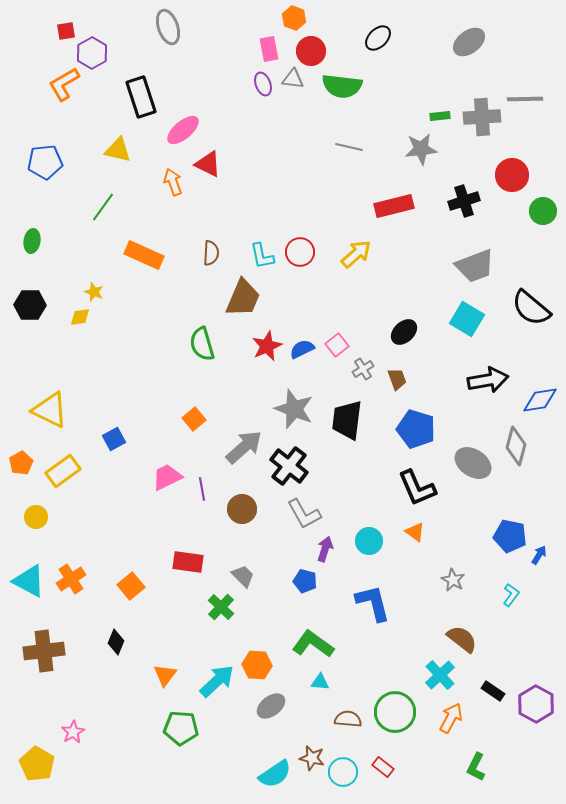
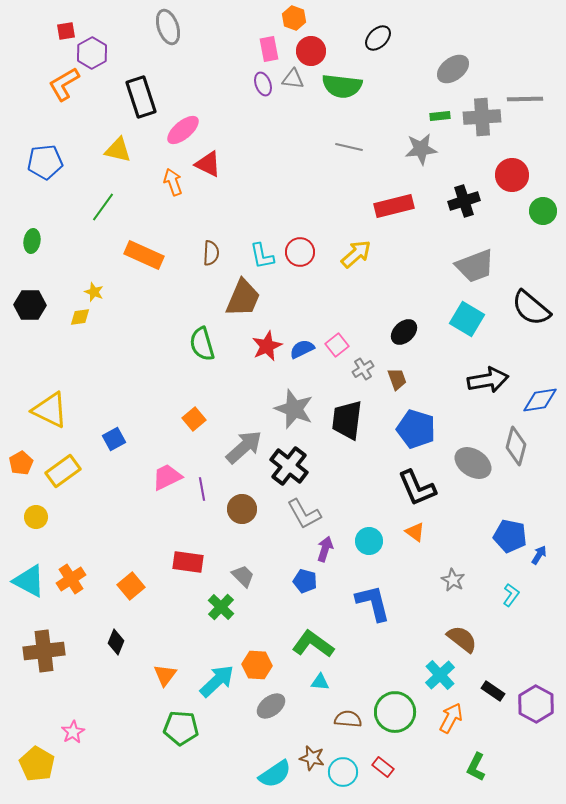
gray ellipse at (469, 42): moved 16 px left, 27 px down
